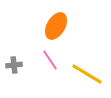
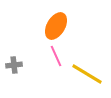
pink line: moved 6 px right, 4 px up; rotated 10 degrees clockwise
